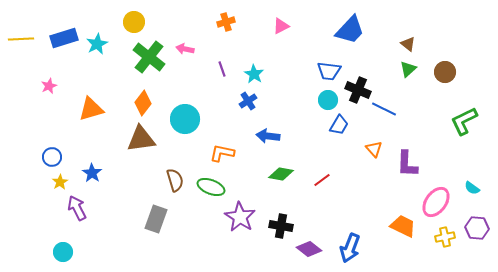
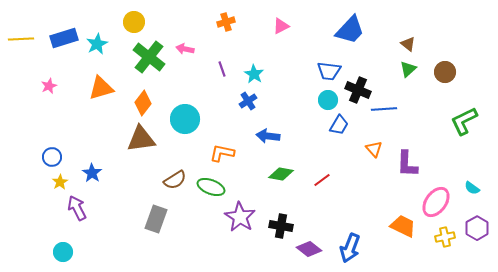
orange triangle at (91, 109): moved 10 px right, 21 px up
blue line at (384, 109): rotated 30 degrees counterclockwise
brown semicircle at (175, 180): rotated 75 degrees clockwise
purple hexagon at (477, 228): rotated 25 degrees clockwise
